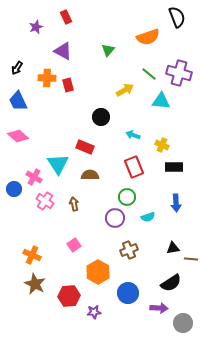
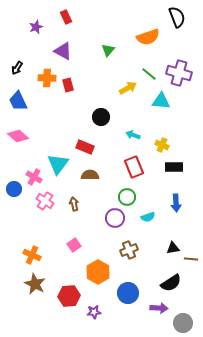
yellow arrow at (125, 90): moved 3 px right, 2 px up
cyan triangle at (58, 164): rotated 10 degrees clockwise
